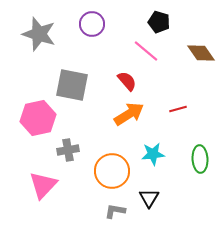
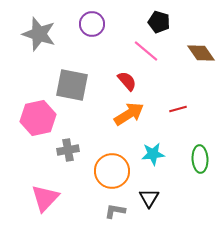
pink triangle: moved 2 px right, 13 px down
